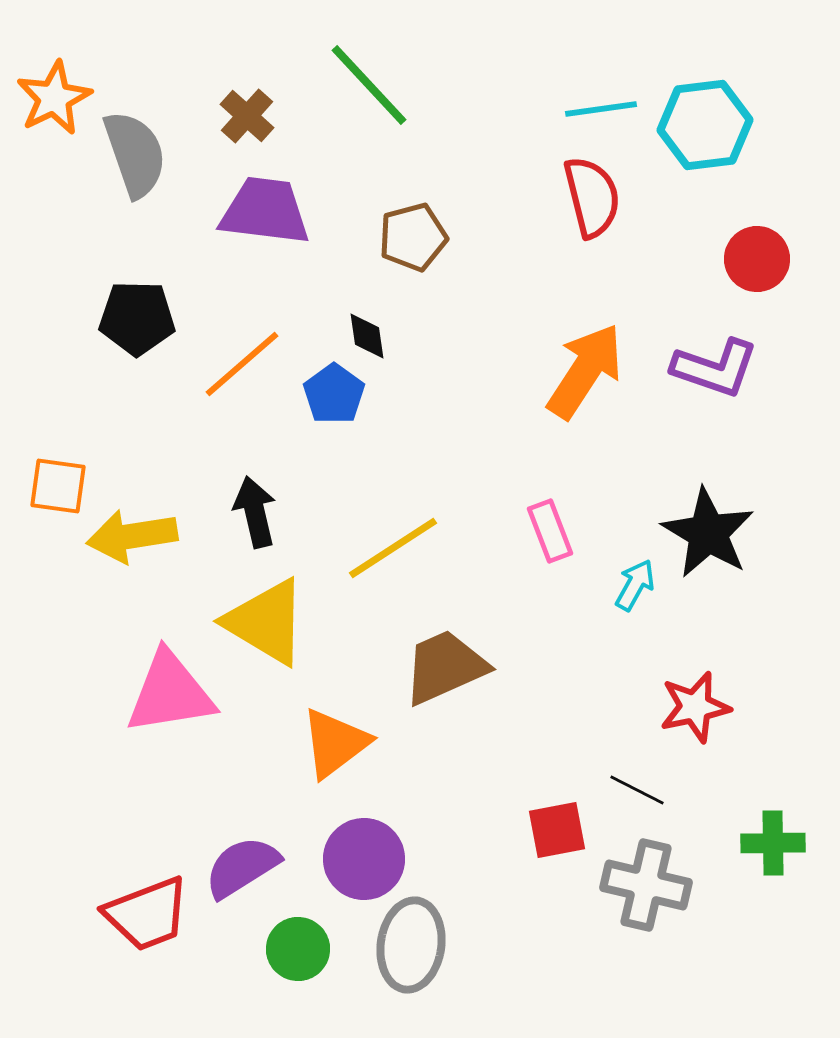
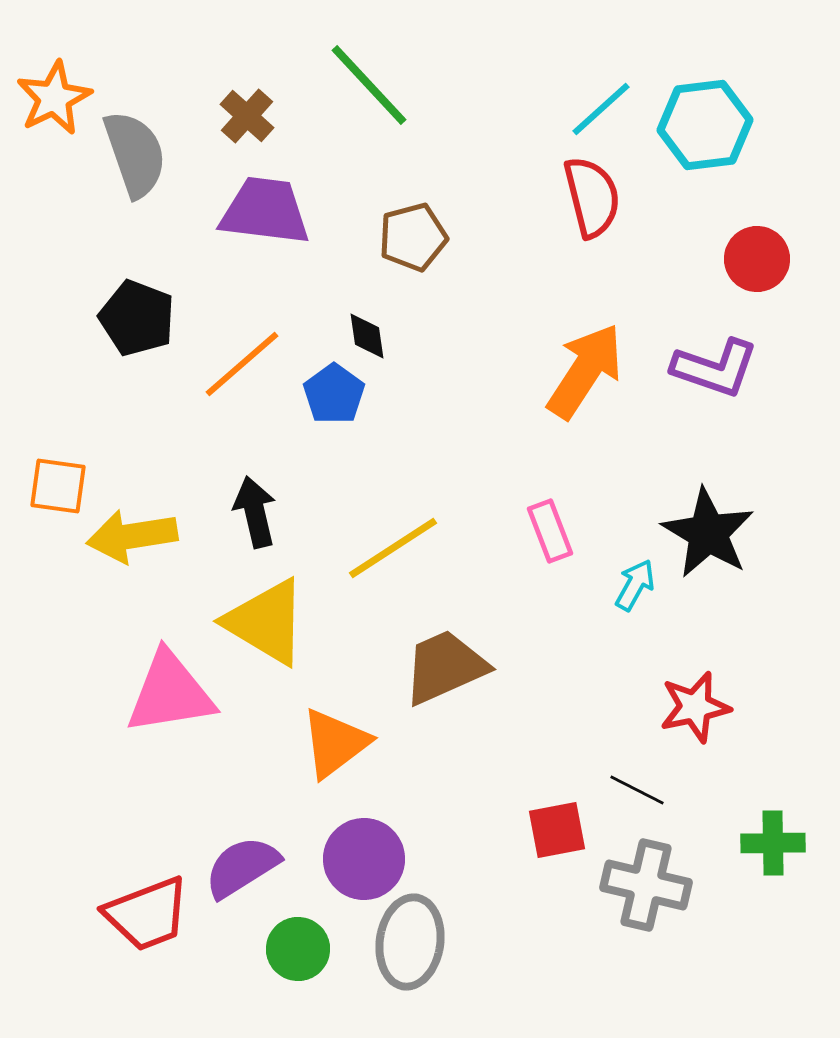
cyan line: rotated 34 degrees counterclockwise
black pentagon: rotated 20 degrees clockwise
gray ellipse: moved 1 px left, 3 px up
